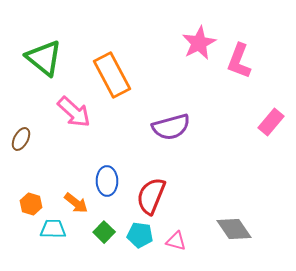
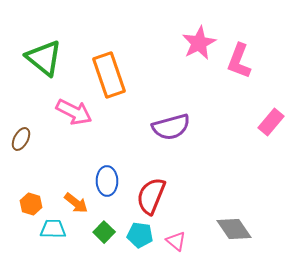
orange rectangle: moved 3 px left; rotated 9 degrees clockwise
pink arrow: rotated 15 degrees counterclockwise
pink triangle: rotated 25 degrees clockwise
